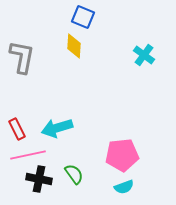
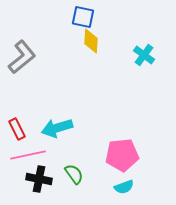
blue square: rotated 10 degrees counterclockwise
yellow diamond: moved 17 px right, 5 px up
gray L-shape: rotated 40 degrees clockwise
